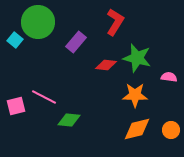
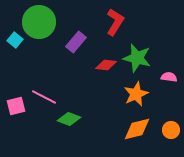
green circle: moved 1 px right
orange star: moved 1 px right, 1 px up; rotated 25 degrees counterclockwise
green diamond: moved 1 px up; rotated 15 degrees clockwise
